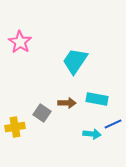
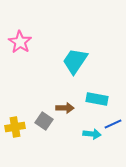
brown arrow: moved 2 px left, 5 px down
gray square: moved 2 px right, 8 px down
